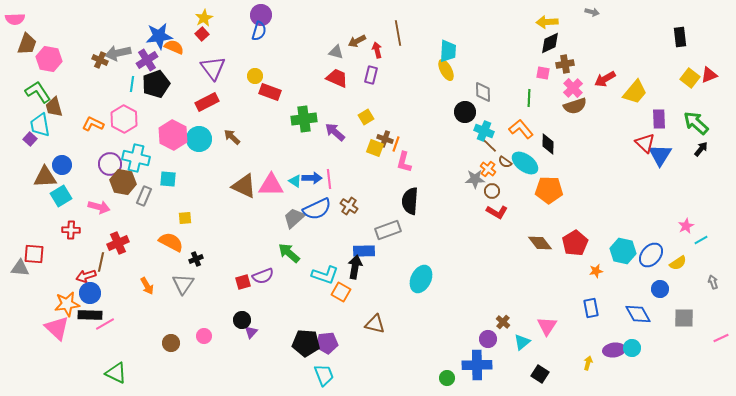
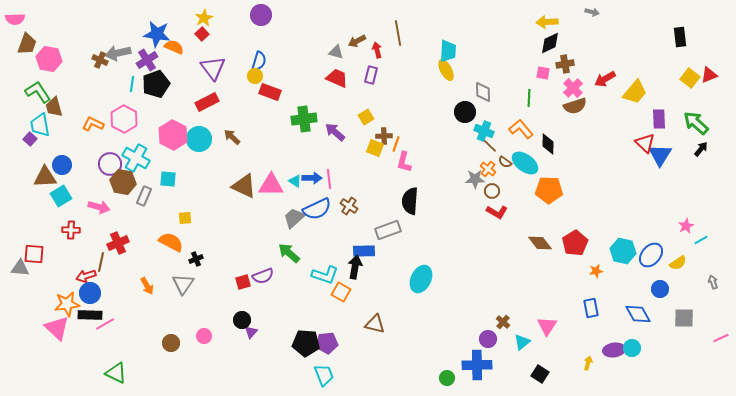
blue semicircle at (259, 31): moved 30 px down
blue star at (159, 36): moved 2 px left, 2 px up; rotated 16 degrees clockwise
brown cross at (385, 139): moved 1 px left, 3 px up; rotated 21 degrees counterclockwise
cyan cross at (136, 158): rotated 16 degrees clockwise
